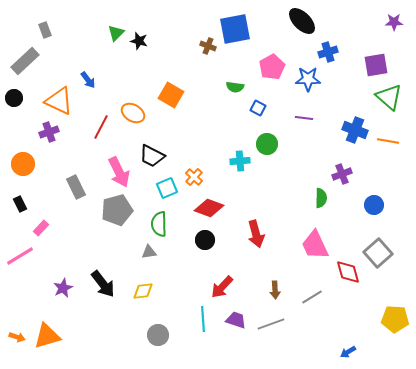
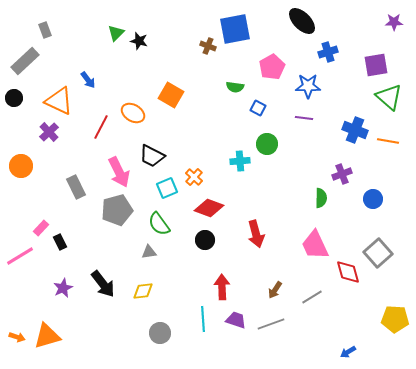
blue star at (308, 79): moved 7 px down
purple cross at (49, 132): rotated 24 degrees counterclockwise
orange circle at (23, 164): moved 2 px left, 2 px down
black rectangle at (20, 204): moved 40 px right, 38 px down
blue circle at (374, 205): moved 1 px left, 6 px up
green semicircle at (159, 224): rotated 35 degrees counterclockwise
red arrow at (222, 287): rotated 135 degrees clockwise
brown arrow at (275, 290): rotated 36 degrees clockwise
gray circle at (158, 335): moved 2 px right, 2 px up
